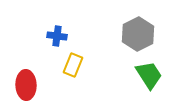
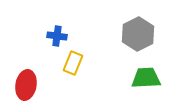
yellow rectangle: moved 2 px up
green trapezoid: moved 3 px left, 3 px down; rotated 60 degrees counterclockwise
red ellipse: rotated 12 degrees clockwise
